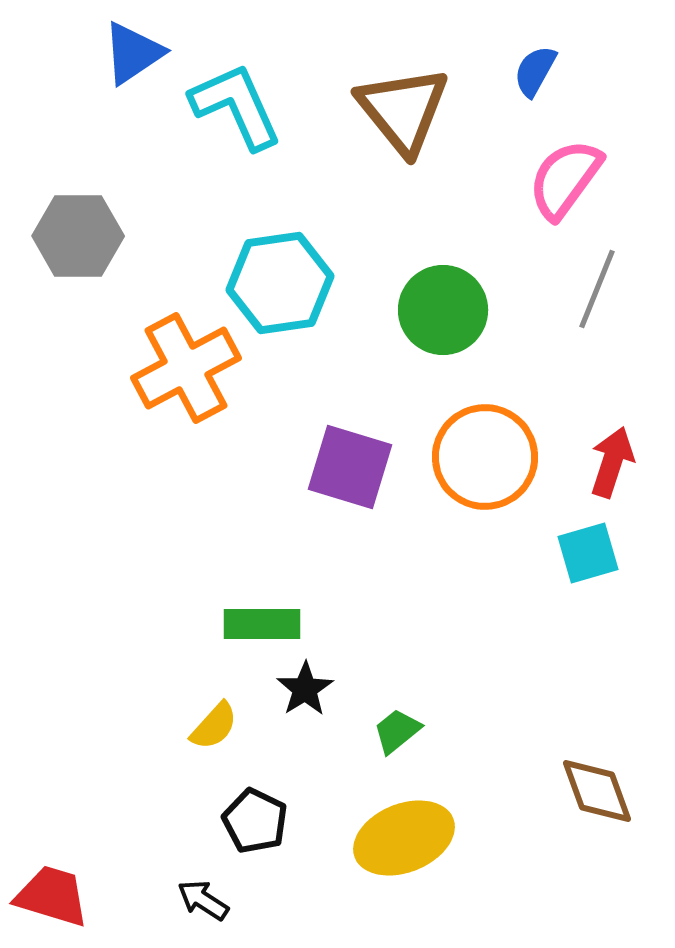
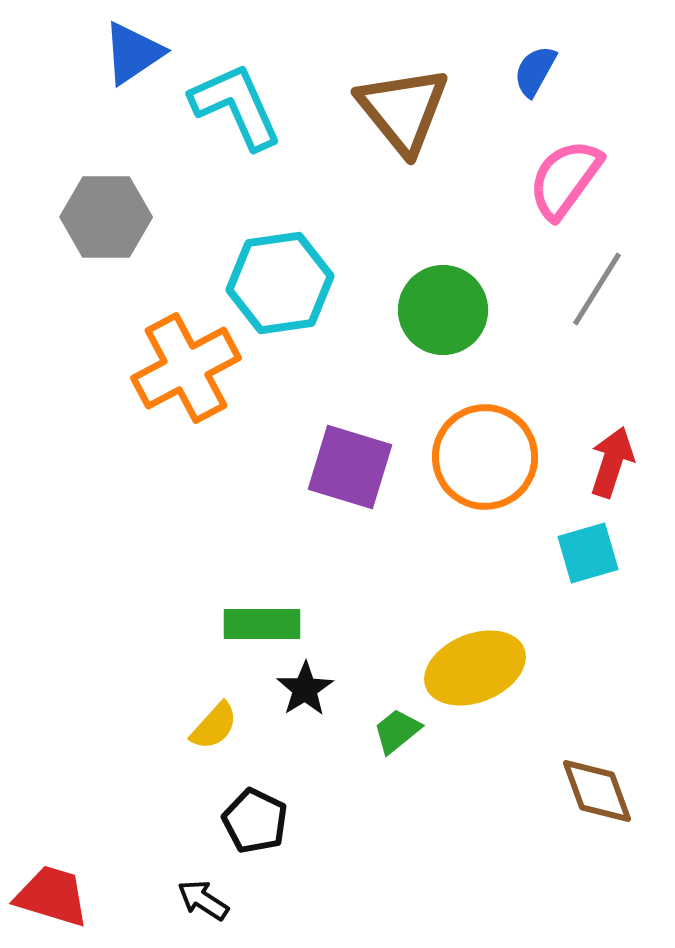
gray hexagon: moved 28 px right, 19 px up
gray line: rotated 10 degrees clockwise
yellow ellipse: moved 71 px right, 170 px up
